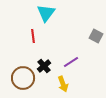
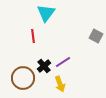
purple line: moved 8 px left
yellow arrow: moved 3 px left
